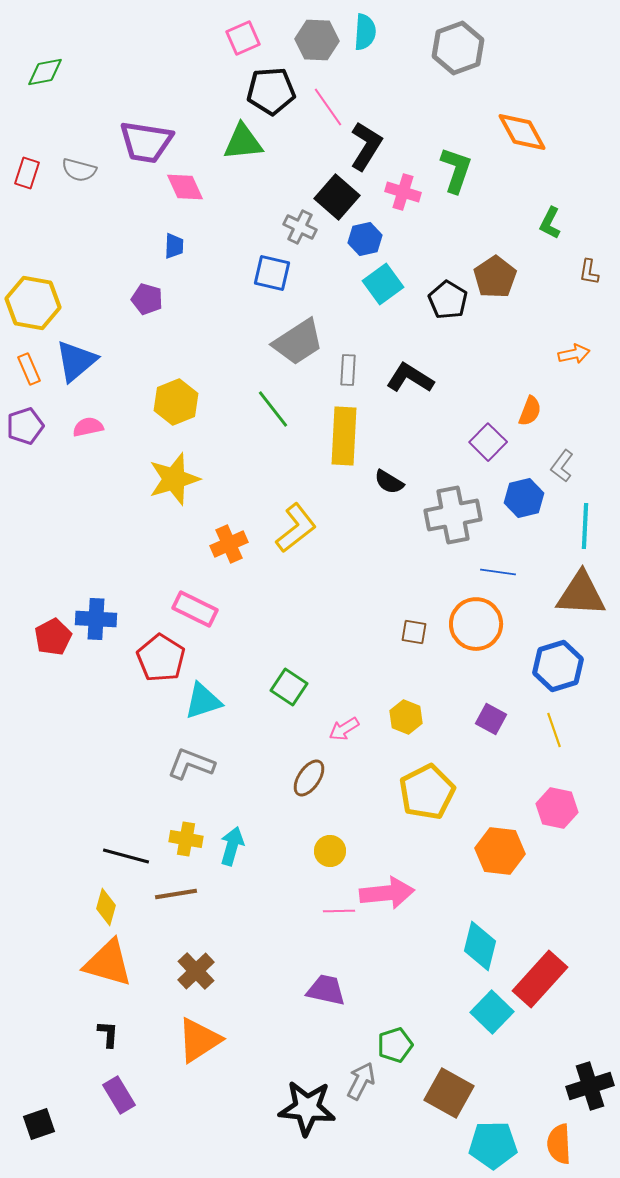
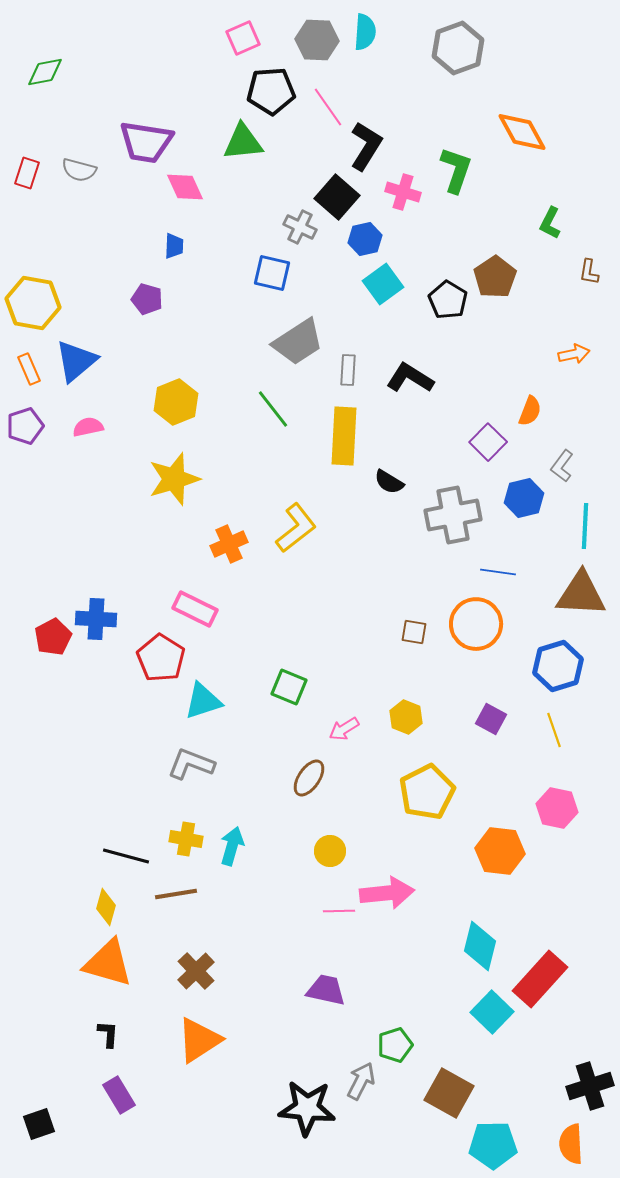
green square at (289, 687): rotated 12 degrees counterclockwise
orange semicircle at (559, 1144): moved 12 px right
